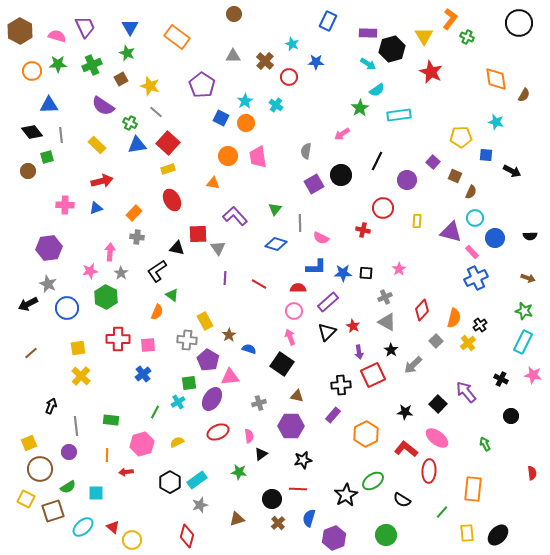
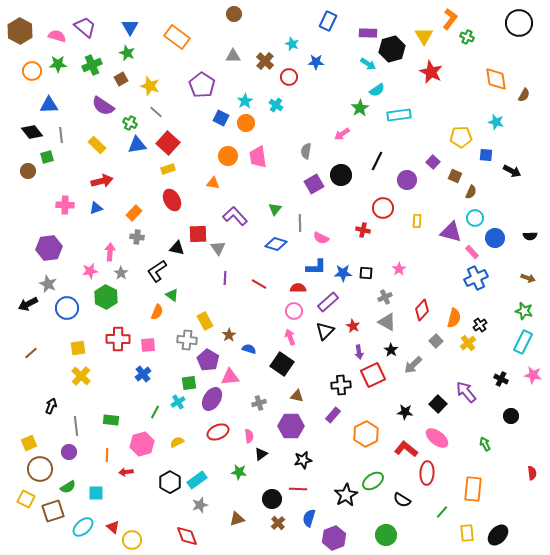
purple trapezoid at (85, 27): rotated 25 degrees counterclockwise
black triangle at (327, 332): moved 2 px left, 1 px up
red ellipse at (429, 471): moved 2 px left, 2 px down
red diamond at (187, 536): rotated 35 degrees counterclockwise
